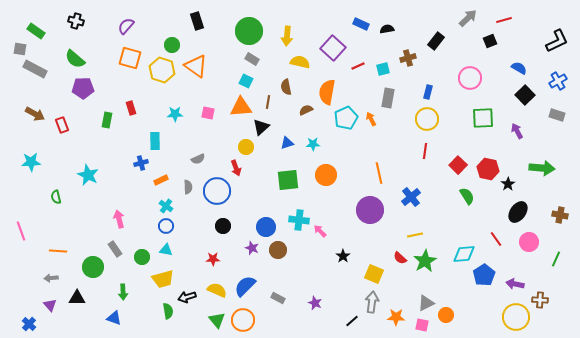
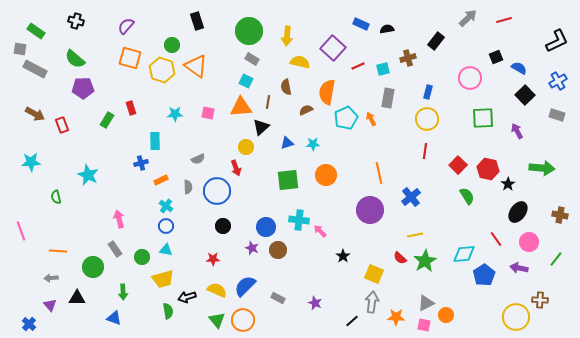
black square at (490, 41): moved 6 px right, 16 px down
green rectangle at (107, 120): rotated 21 degrees clockwise
green line at (556, 259): rotated 14 degrees clockwise
purple arrow at (515, 284): moved 4 px right, 16 px up
pink square at (422, 325): moved 2 px right
